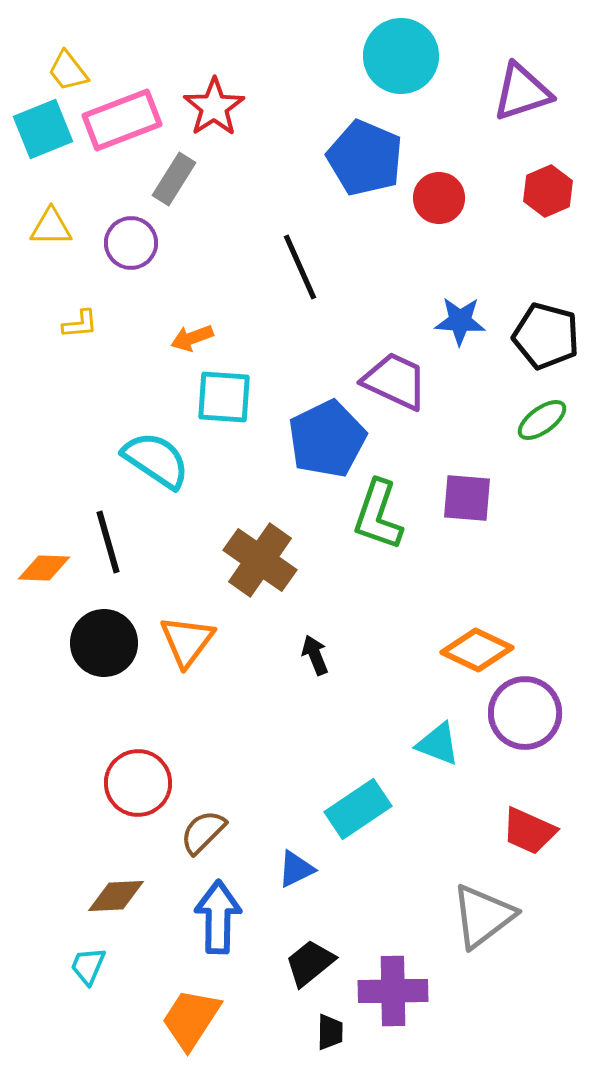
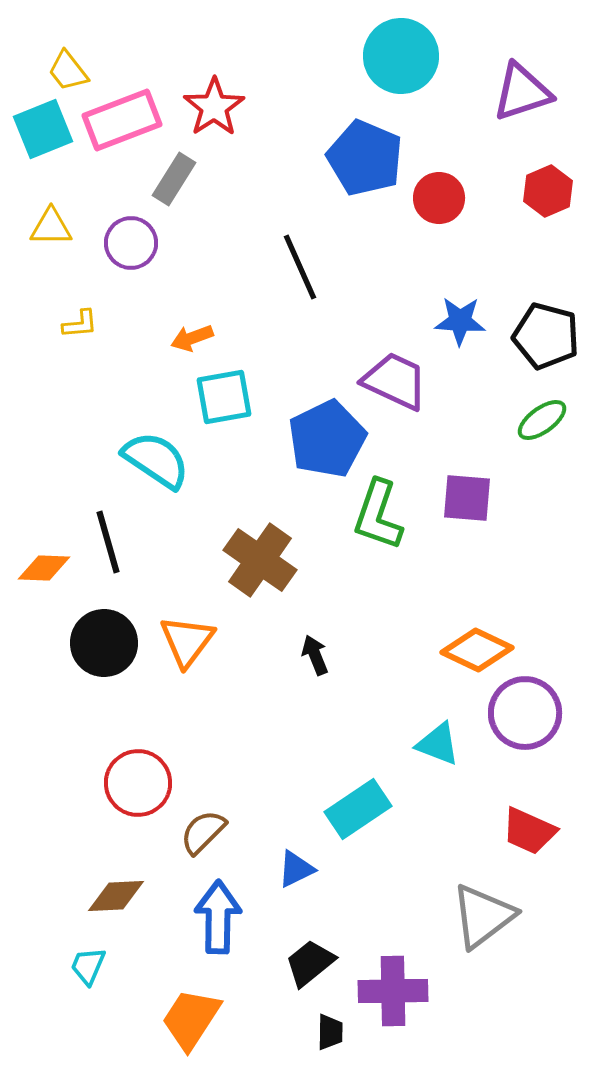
cyan square at (224, 397): rotated 14 degrees counterclockwise
